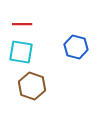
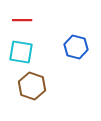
red line: moved 4 px up
